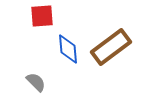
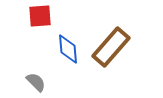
red square: moved 2 px left
brown rectangle: rotated 12 degrees counterclockwise
